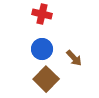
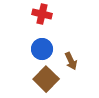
brown arrow: moved 3 px left, 3 px down; rotated 18 degrees clockwise
